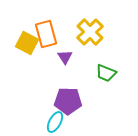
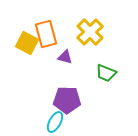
purple triangle: rotated 42 degrees counterclockwise
purple pentagon: moved 1 px left, 1 px up
